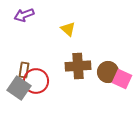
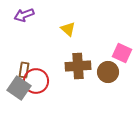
pink square: moved 26 px up
